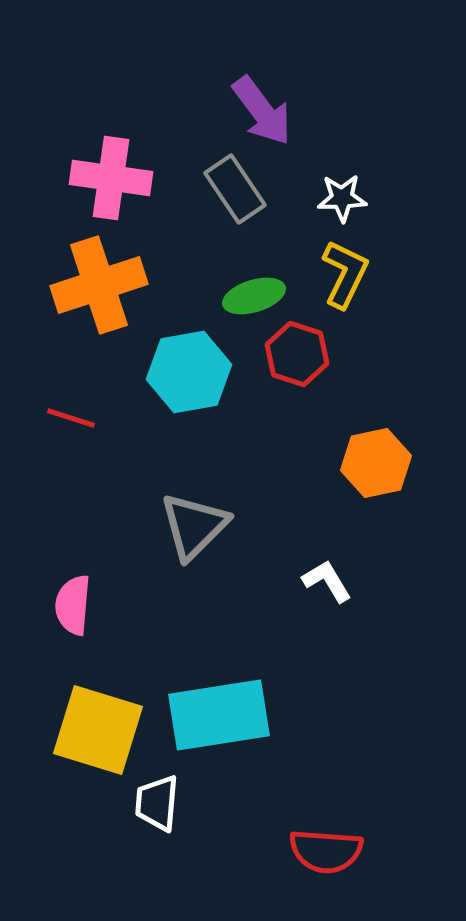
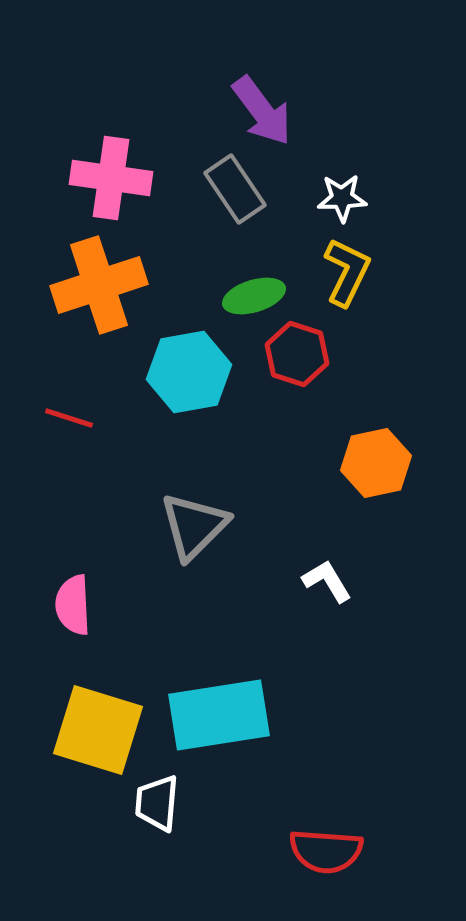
yellow L-shape: moved 2 px right, 2 px up
red line: moved 2 px left
pink semicircle: rotated 8 degrees counterclockwise
